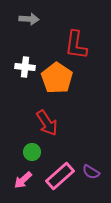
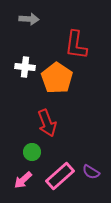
red arrow: rotated 12 degrees clockwise
